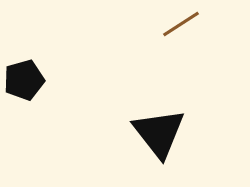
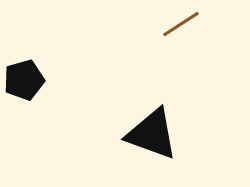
black triangle: moved 7 px left, 1 px down; rotated 32 degrees counterclockwise
